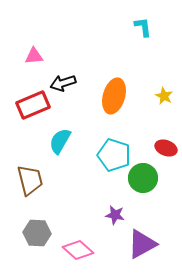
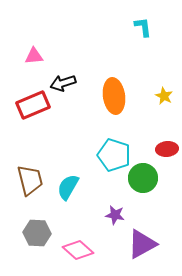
orange ellipse: rotated 24 degrees counterclockwise
cyan semicircle: moved 8 px right, 46 px down
red ellipse: moved 1 px right, 1 px down; rotated 25 degrees counterclockwise
